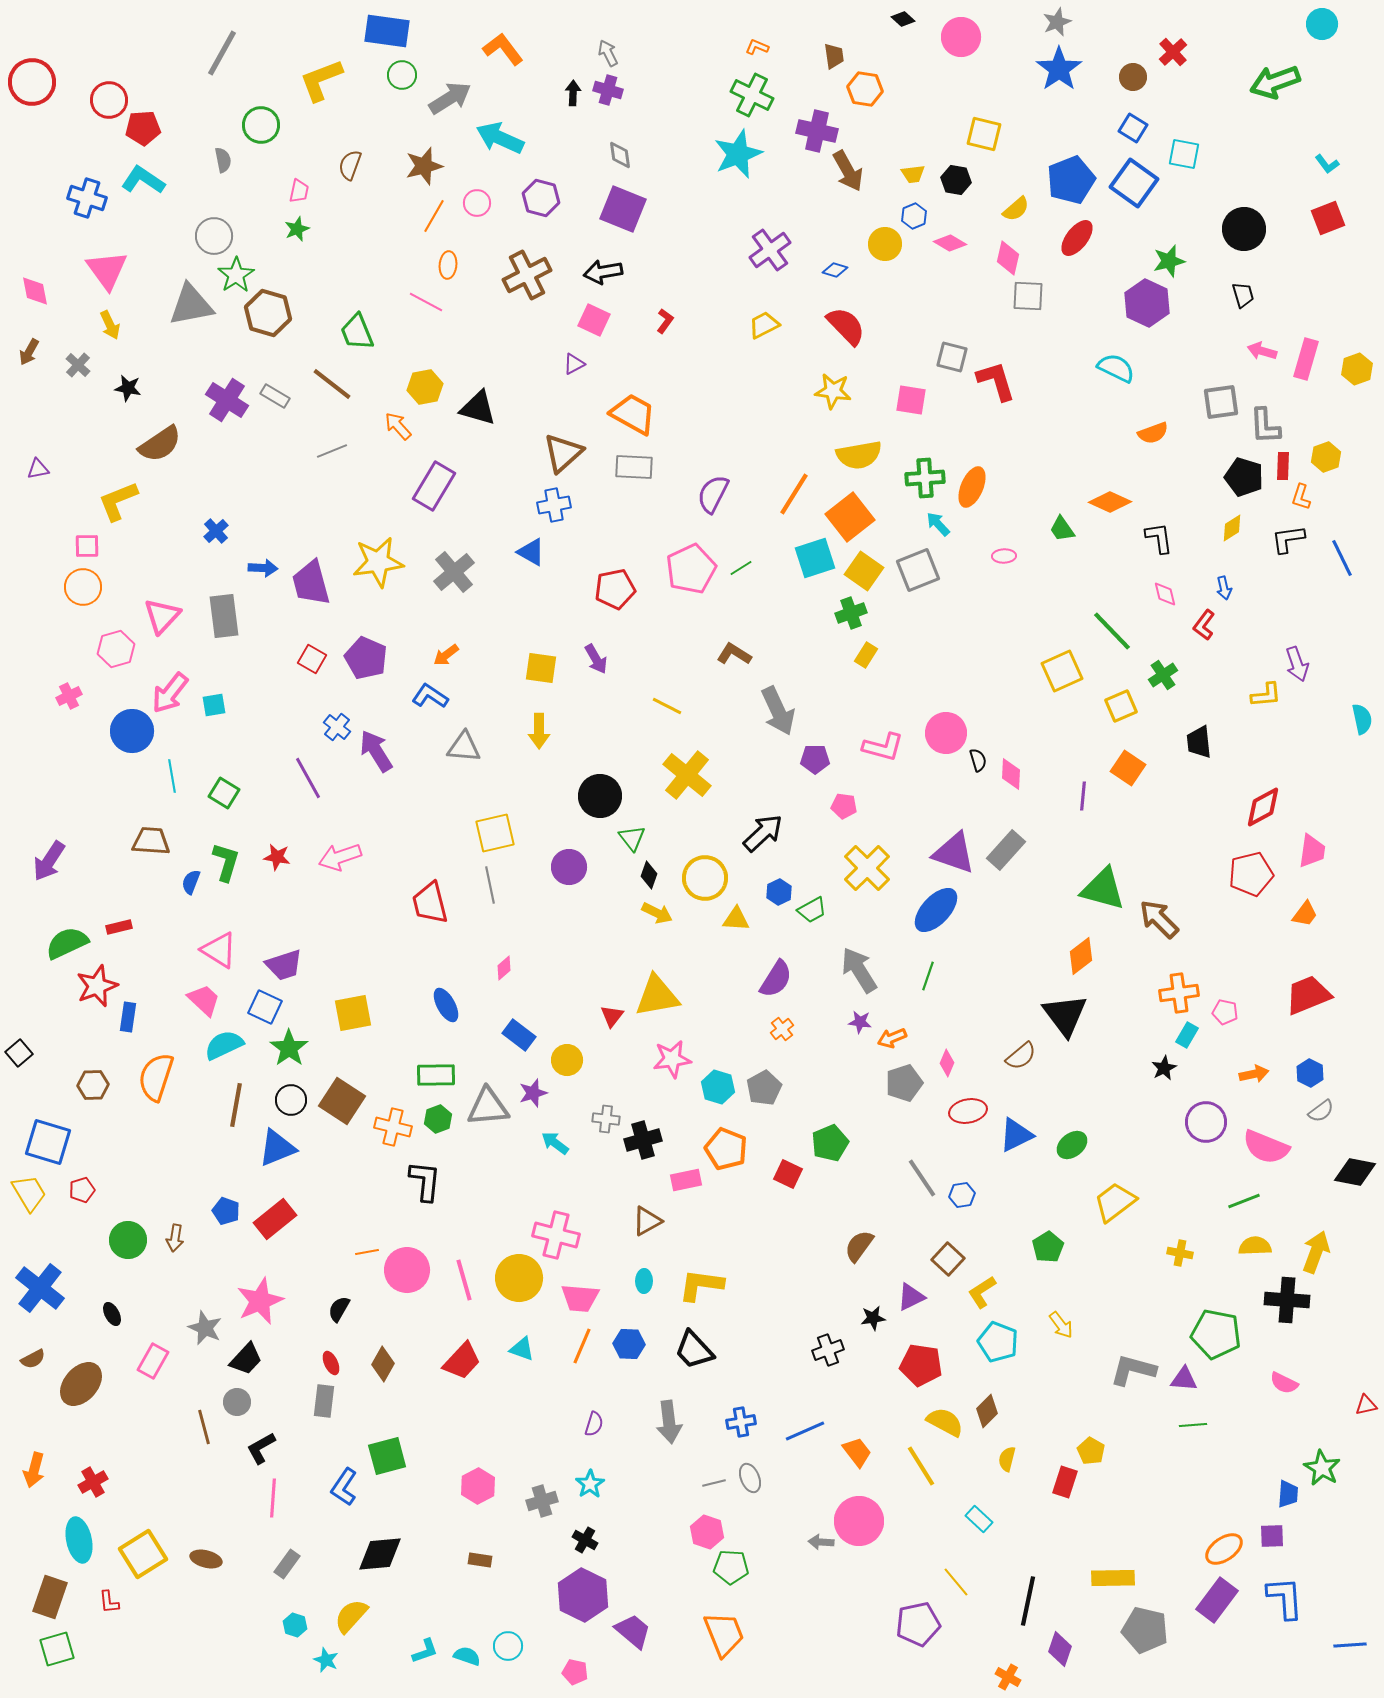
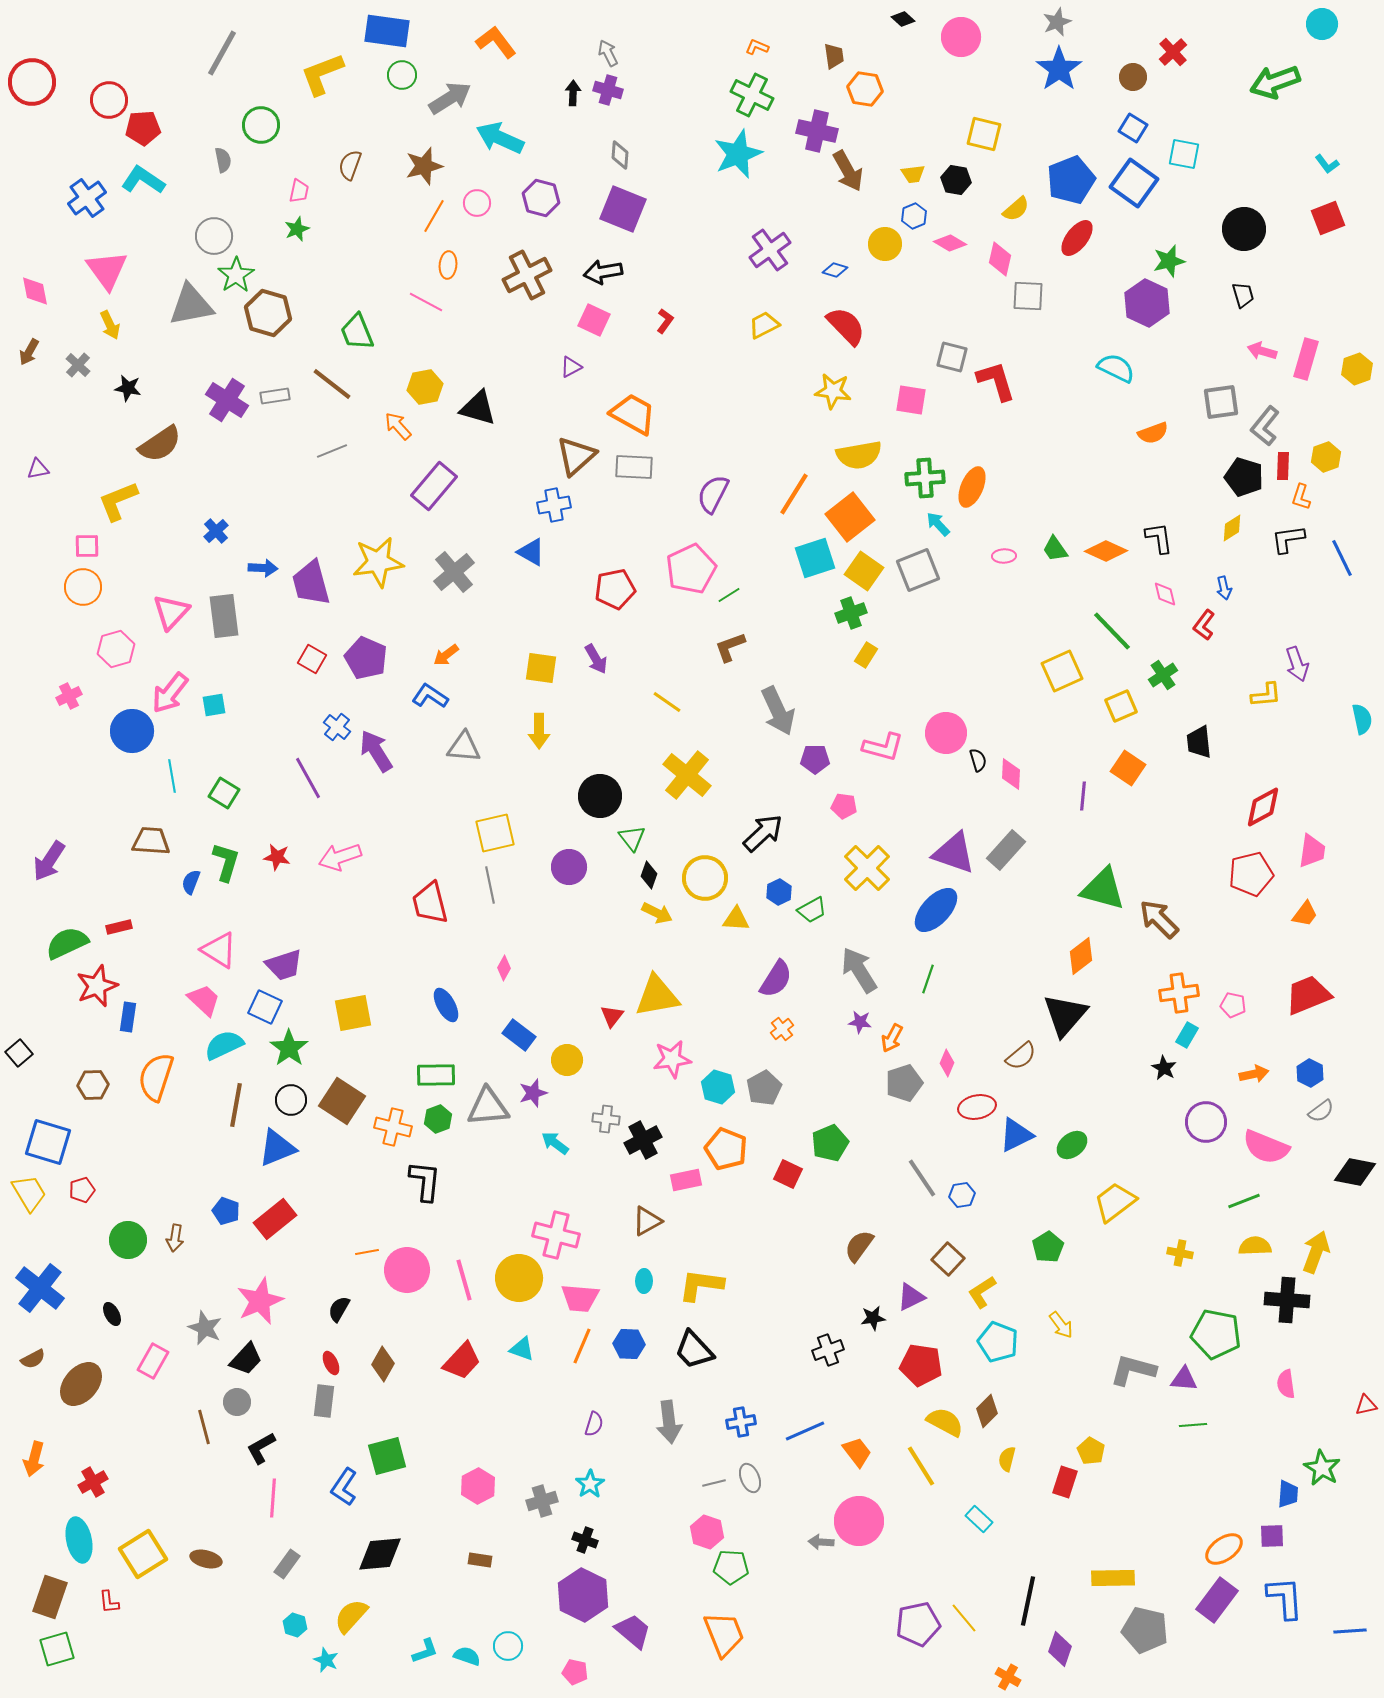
orange L-shape at (503, 49): moved 7 px left, 7 px up
yellow L-shape at (321, 80): moved 1 px right, 6 px up
gray diamond at (620, 155): rotated 12 degrees clockwise
blue cross at (87, 198): rotated 36 degrees clockwise
pink diamond at (1008, 258): moved 8 px left, 1 px down
purple triangle at (574, 364): moved 3 px left, 3 px down
gray rectangle at (275, 396): rotated 40 degrees counterclockwise
gray L-shape at (1265, 426): rotated 42 degrees clockwise
brown triangle at (563, 453): moved 13 px right, 3 px down
purple rectangle at (434, 486): rotated 9 degrees clockwise
orange diamond at (1110, 502): moved 4 px left, 49 px down
green trapezoid at (1062, 529): moved 7 px left, 20 px down
green line at (741, 568): moved 12 px left, 27 px down
pink triangle at (162, 616): moved 9 px right, 4 px up
brown L-shape at (734, 654): moved 4 px left, 7 px up; rotated 52 degrees counterclockwise
yellow line at (667, 706): moved 4 px up; rotated 8 degrees clockwise
pink diamond at (504, 968): rotated 20 degrees counterclockwise
green line at (928, 976): moved 3 px down
pink pentagon at (1225, 1012): moved 8 px right, 7 px up
black triangle at (1065, 1015): rotated 18 degrees clockwise
orange arrow at (892, 1038): rotated 40 degrees counterclockwise
black star at (1164, 1068): rotated 15 degrees counterclockwise
red ellipse at (968, 1111): moved 9 px right, 4 px up
black cross at (643, 1140): rotated 12 degrees counterclockwise
pink semicircle at (1284, 1383): moved 2 px right, 1 px down; rotated 56 degrees clockwise
orange arrow at (34, 1470): moved 11 px up
black cross at (585, 1540): rotated 10 degrees counterclockwise
yellow line at (956, 1582): moved 8 px right, 36 px down
blue line at (1350, 1645): moved 14 px up
